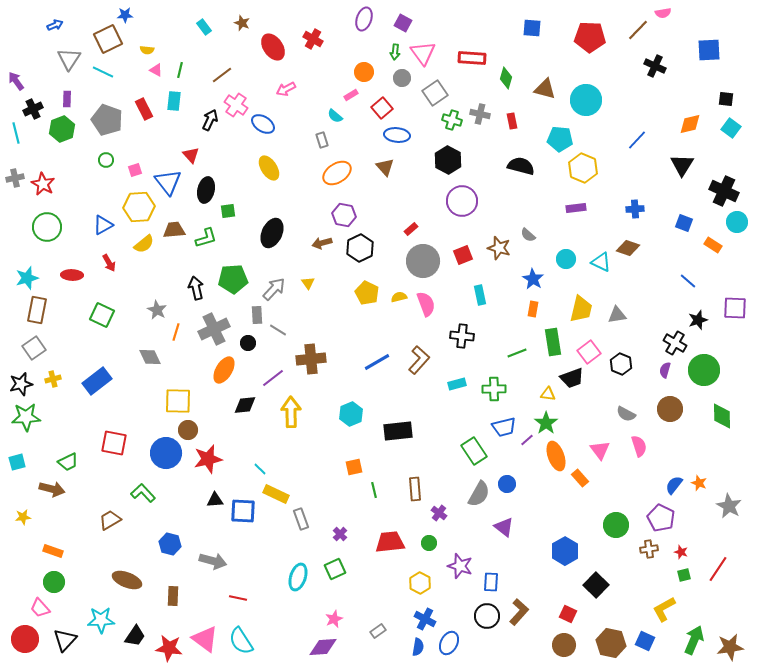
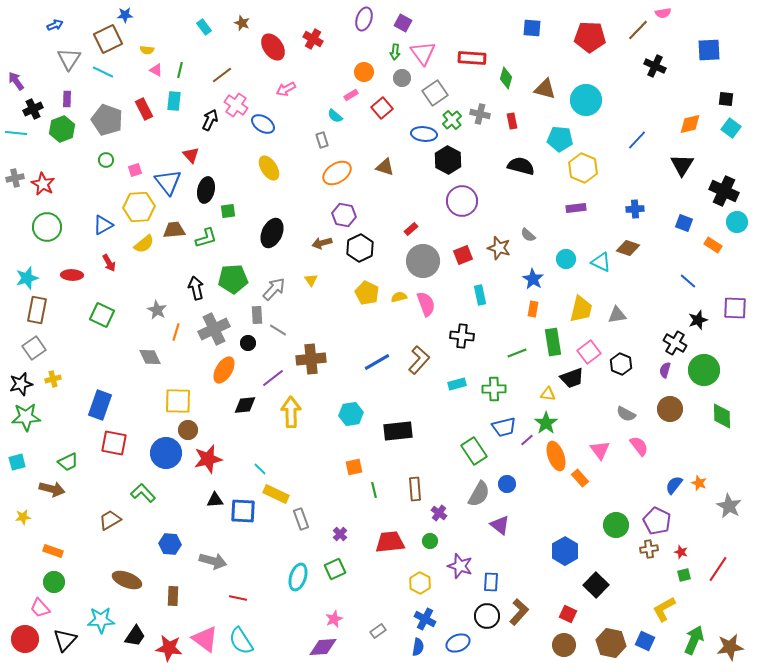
green cross at (452, 120): rotated 30 degrees clockwise
cyan line at (16, 133): rotated 70 degrees counterclockwise
blue ellipse at (397, 135): moved 27 px right, 1 px up
brown triangle at (385, 167): rotated 30 degrees counterclockwise
yellow triangle at (308, 283): moved 3 px right, 3 px up
blue rectangle at (97, 381): moved 3 px right, 24 px down; rotated 32 degrees counterclockwise
cyan hexagon at (351, 414): rotated 15 degrees clockwise
pink semicircle at (639, 446): rotated 20 degrees counterclockwise
purple pentagon at (661, 518): moved 4 px left, 3 px down
purple triangle at (504, 527): moved 4 px left, 2 px up
green circle at (429, 543): moved 1 px right, 2 px up
blue hexagon at (170, 544): rotated 10 degrees counterclockwise
blue ellipse at (449, 643): moved 9 px right; rotated 40 degrees clockwise
